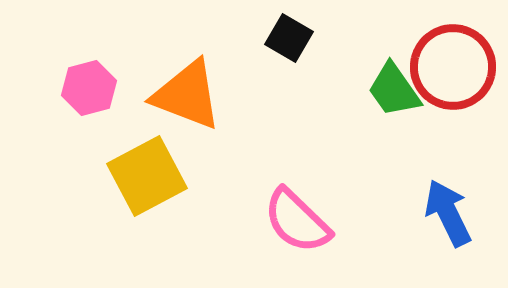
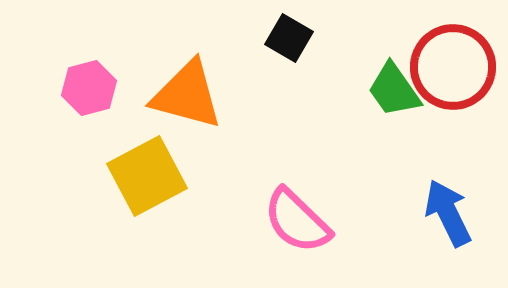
orange triangle: rotated 6 degrees counterclockwise
